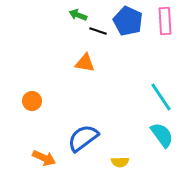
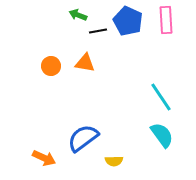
pink rectangle: moved 1 px right, 1 px up
black line: rotated 30 degrees counterclockwise
orange circle: moved 19 px right, 35 px up
yellow semicircle: moved 6 px left, 1 px up
